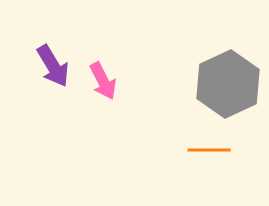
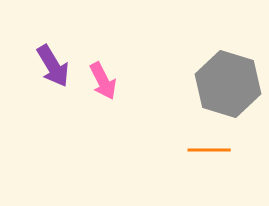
gray hexagon: rotated 18 degrees counterclockwise
